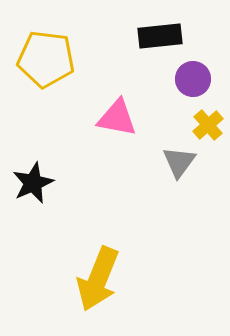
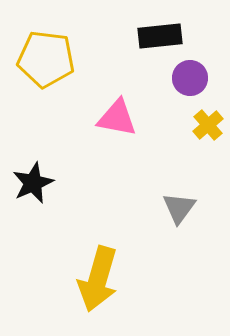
purple circle: moved 3 px left, 1 px up
gray triangle: moved 46 px down
yellow arrow: rotated 6 degrees counterclockwise
